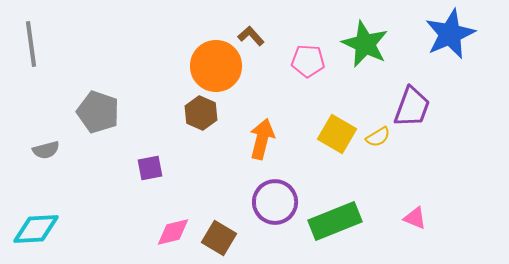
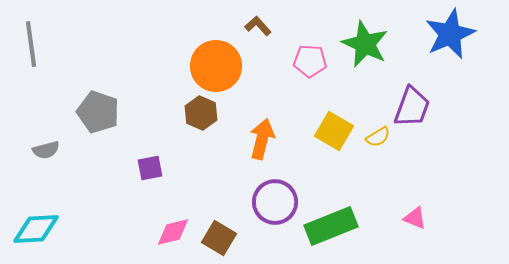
brown L-shape: moved 7 px right, 10 px up
pink pentagon: moved 2 px right
yellow square: moved 3 px left, 3 px up
green rectangle: moved 4 px left, 5 px down
